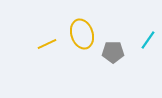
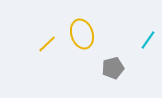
yellow line: rotated 18 degrees counterclockwise
gray pentagon: moved 16 px down; rotated 15 degrees counterclockwise
